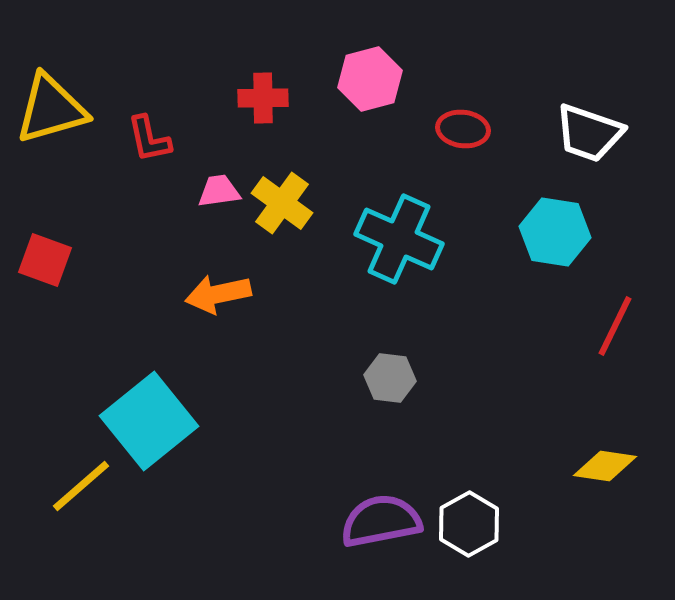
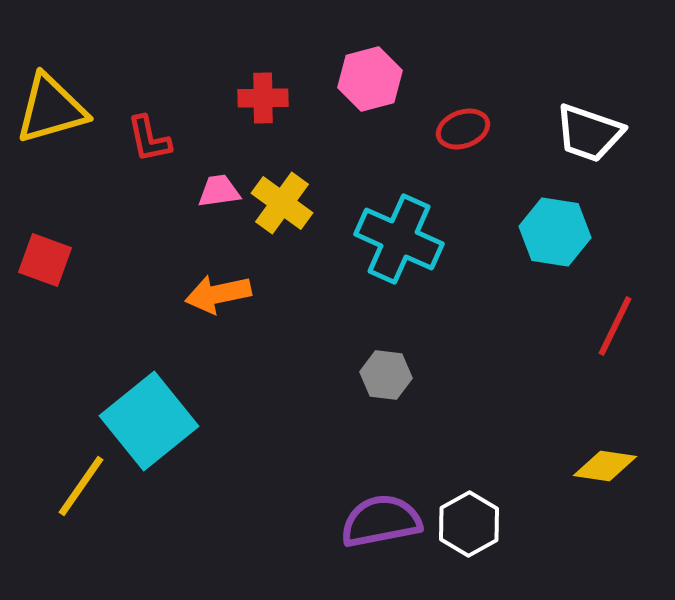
red ellipse: rotated 27 degrees counterclockwise
gray hexagon: moved 4 px left, 3 px up
yellow line: rotated 14 degrees counterclockwise
